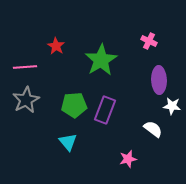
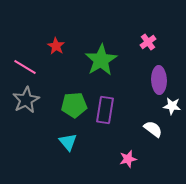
pink cross: moved 1 px left, 1 px down; rotated 28 degrees clockwise
pink line: rotated 35 degrees clockwise
purple rectangle: rotated 12 degrees counterclockwise
